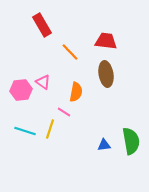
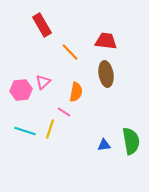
pink triangle: rotated 42 degrees clockwise
